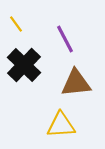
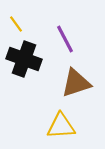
black cross: moved 6 px up; rotated 24 degrees counterclockwise
brown triangle: rotated 12 degrees counterclockwise
yellow triangle: moved 1 px down
